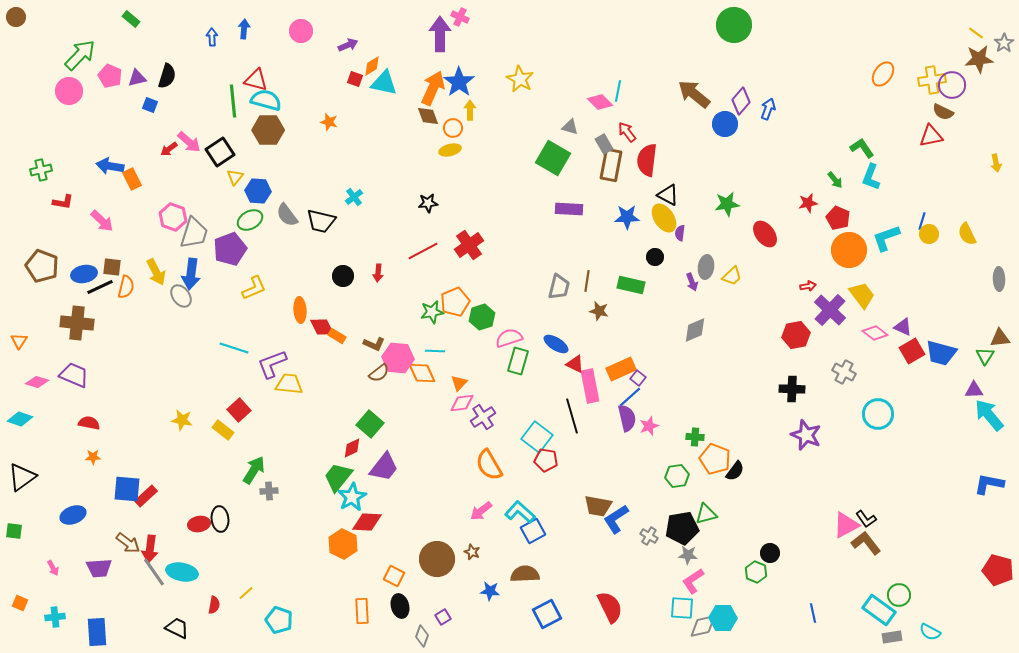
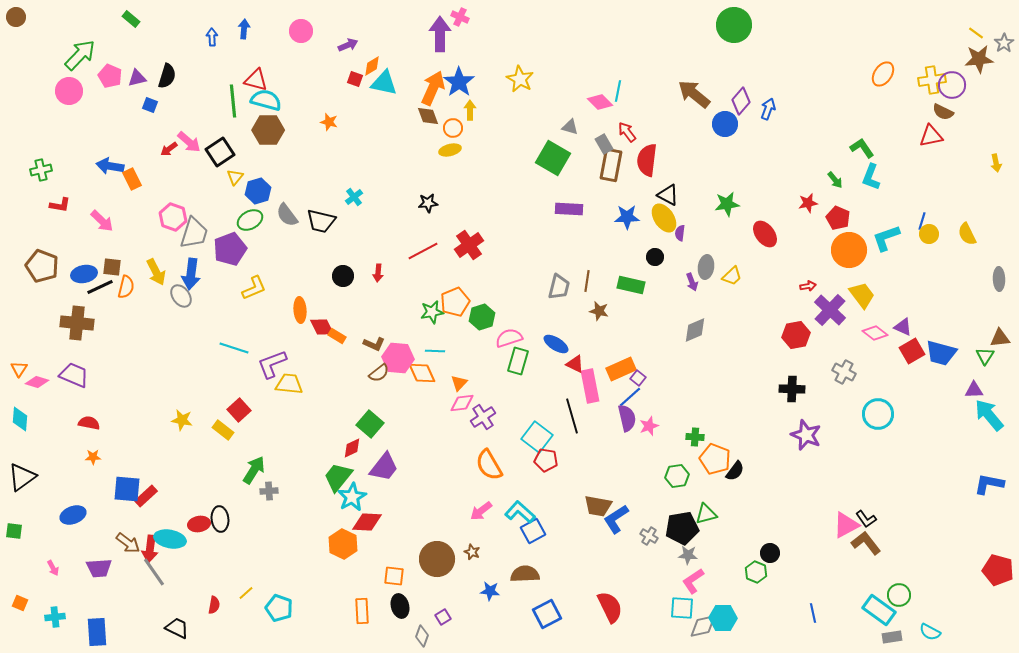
blue hexagon at (258, 191): rotated 20 degrees counterclockwise
red L-shape at (63, 202): moved 3 px left, 3 px down
orange triangle at (19, 341): moved 28 px down
cyan diamond at (20, 419): rotated 75 degrees clockwise
cyan ellipse at (182, 572): moved 12 px left, 33 px up
orange square at (394, 576): rotated 20 degrees counterclockwise
cyan pentagon at (279, 620): moved 12 px up
